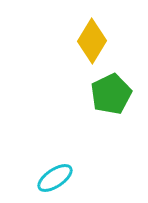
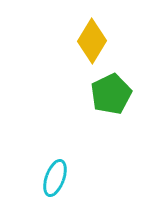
cyan ellipse: rotated 36 degrees counterclockwise
